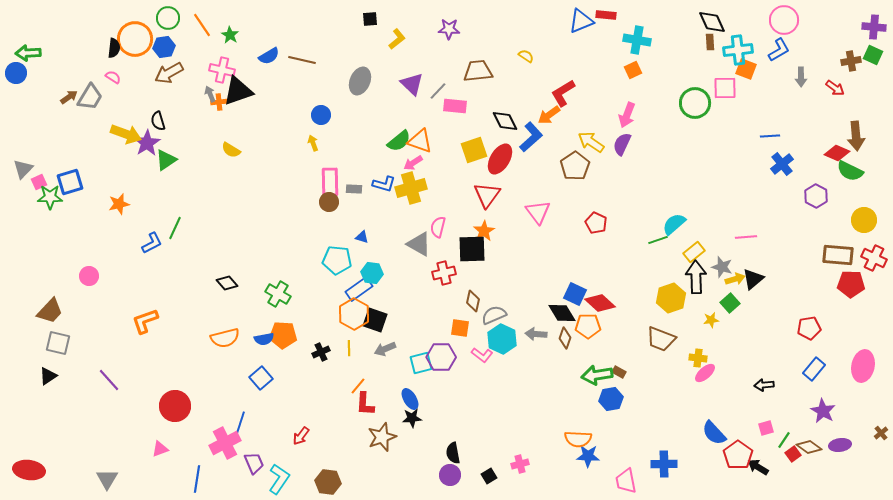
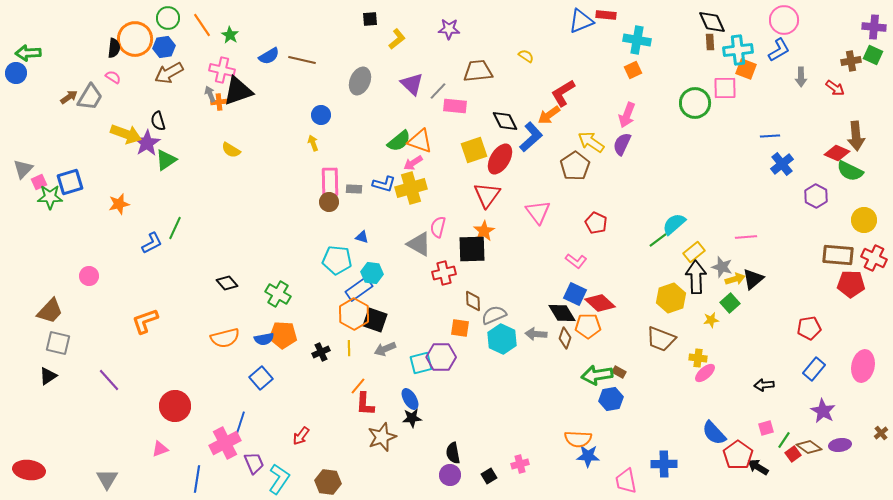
green line at (658, 240): rotated 18 degrees counterclockwise
brown diamond at (473, 301): rotated 15 degrees counterclockwise
pink L-shape at (482, 355): moved 94 px right, 94 px up
